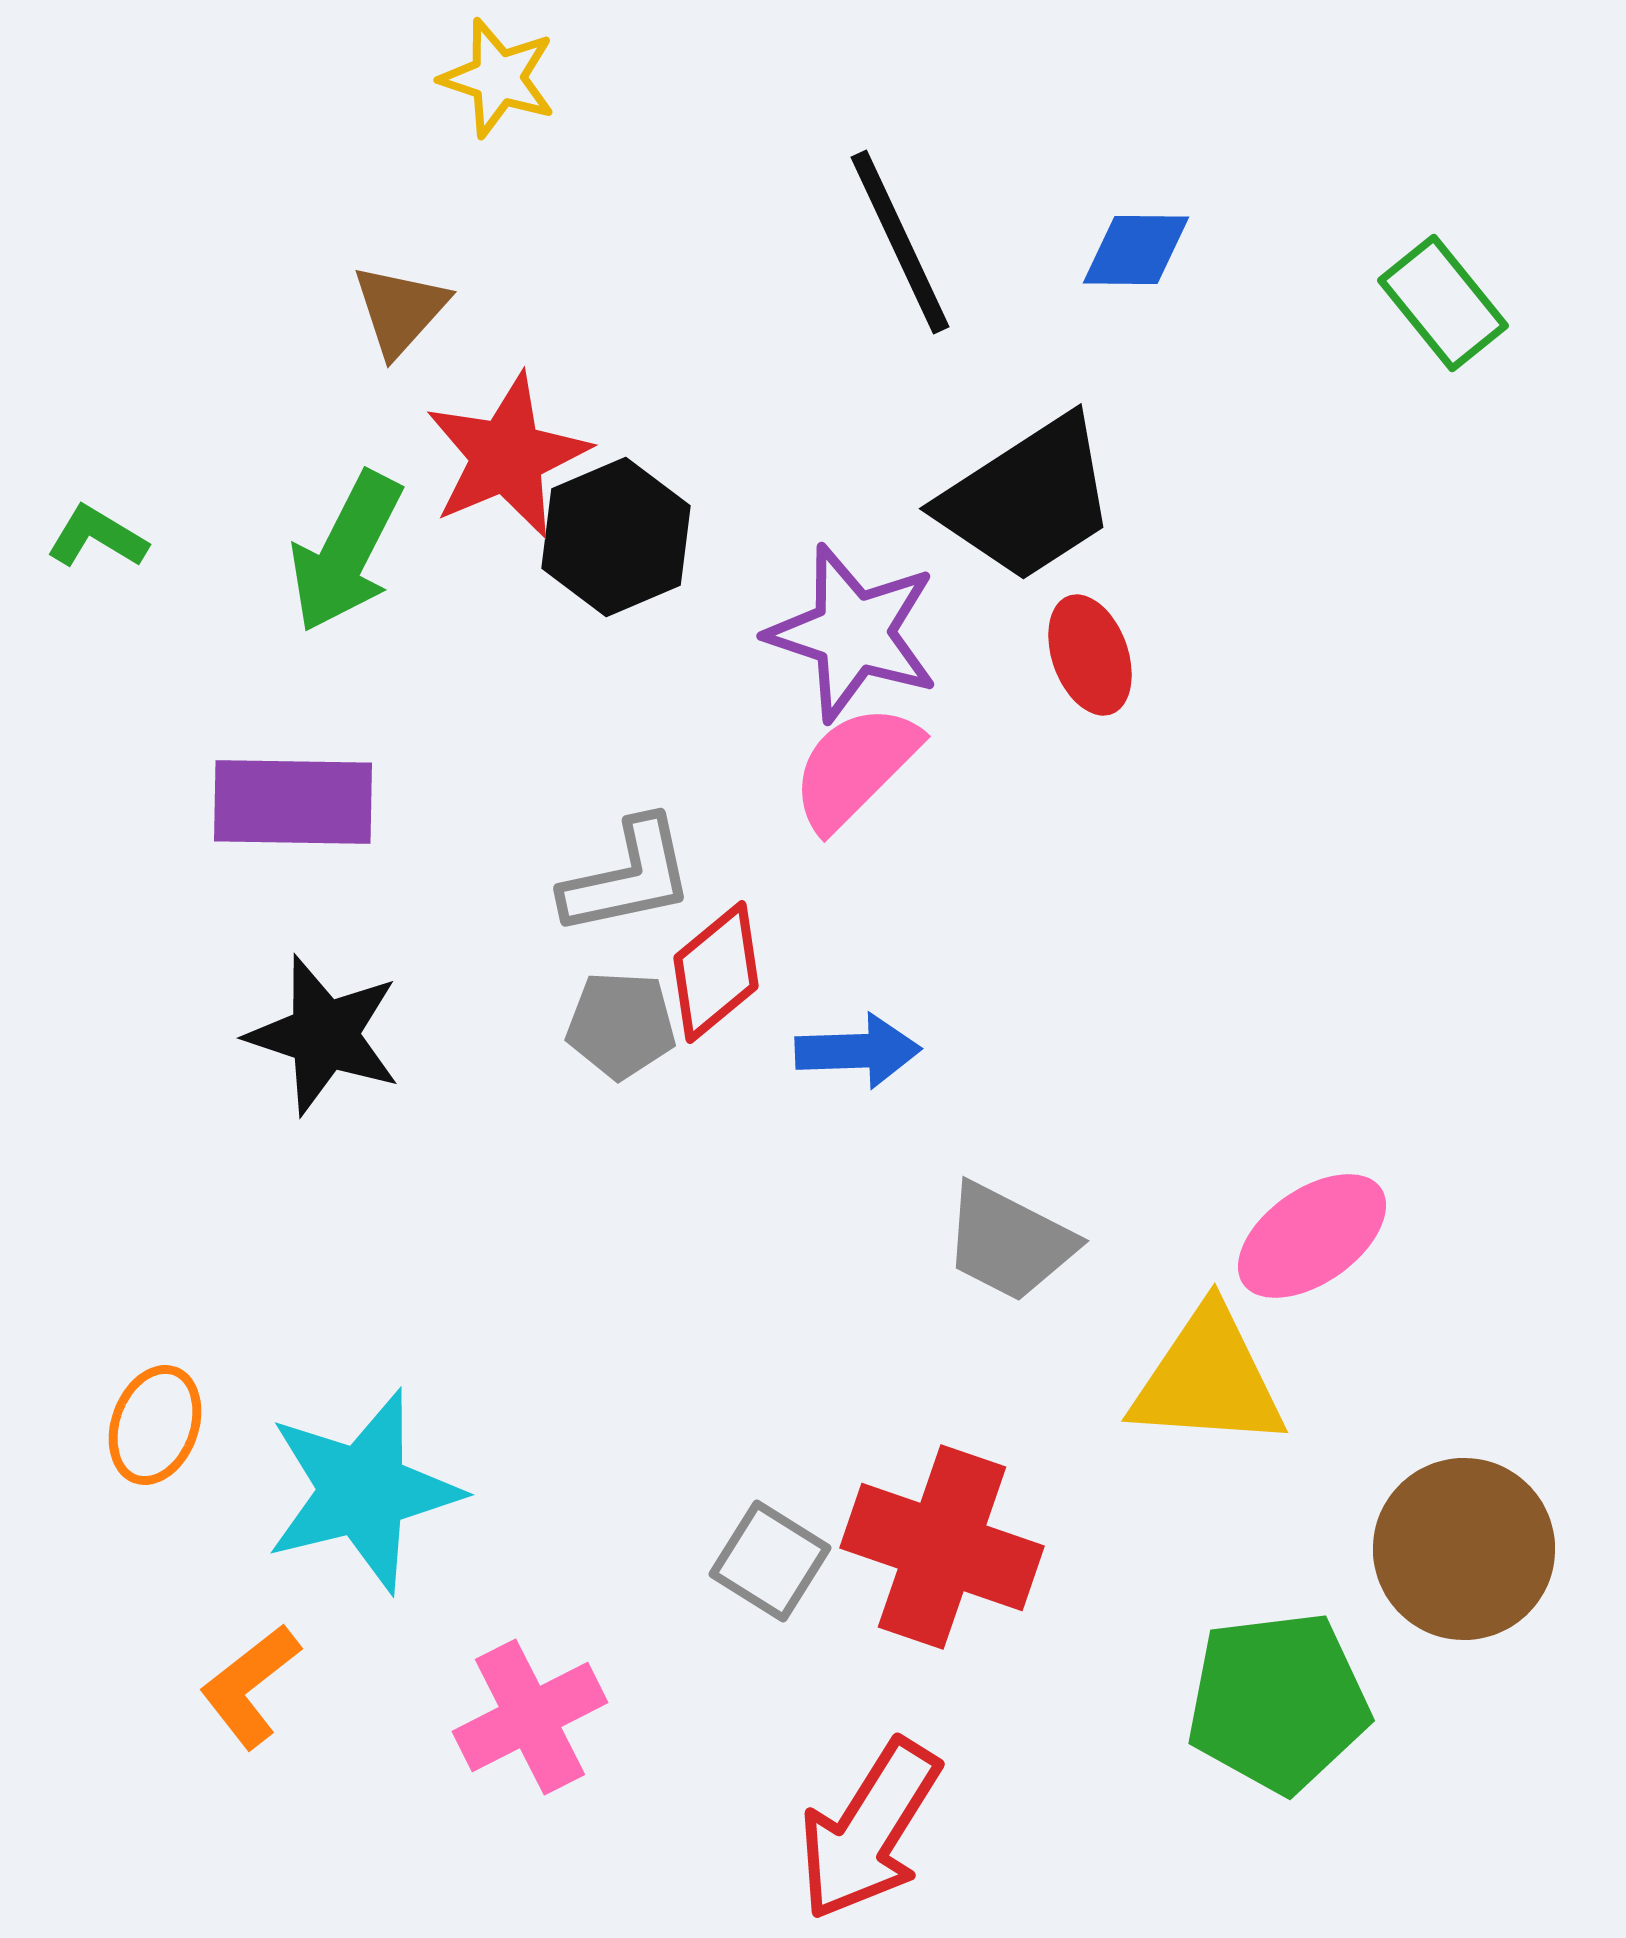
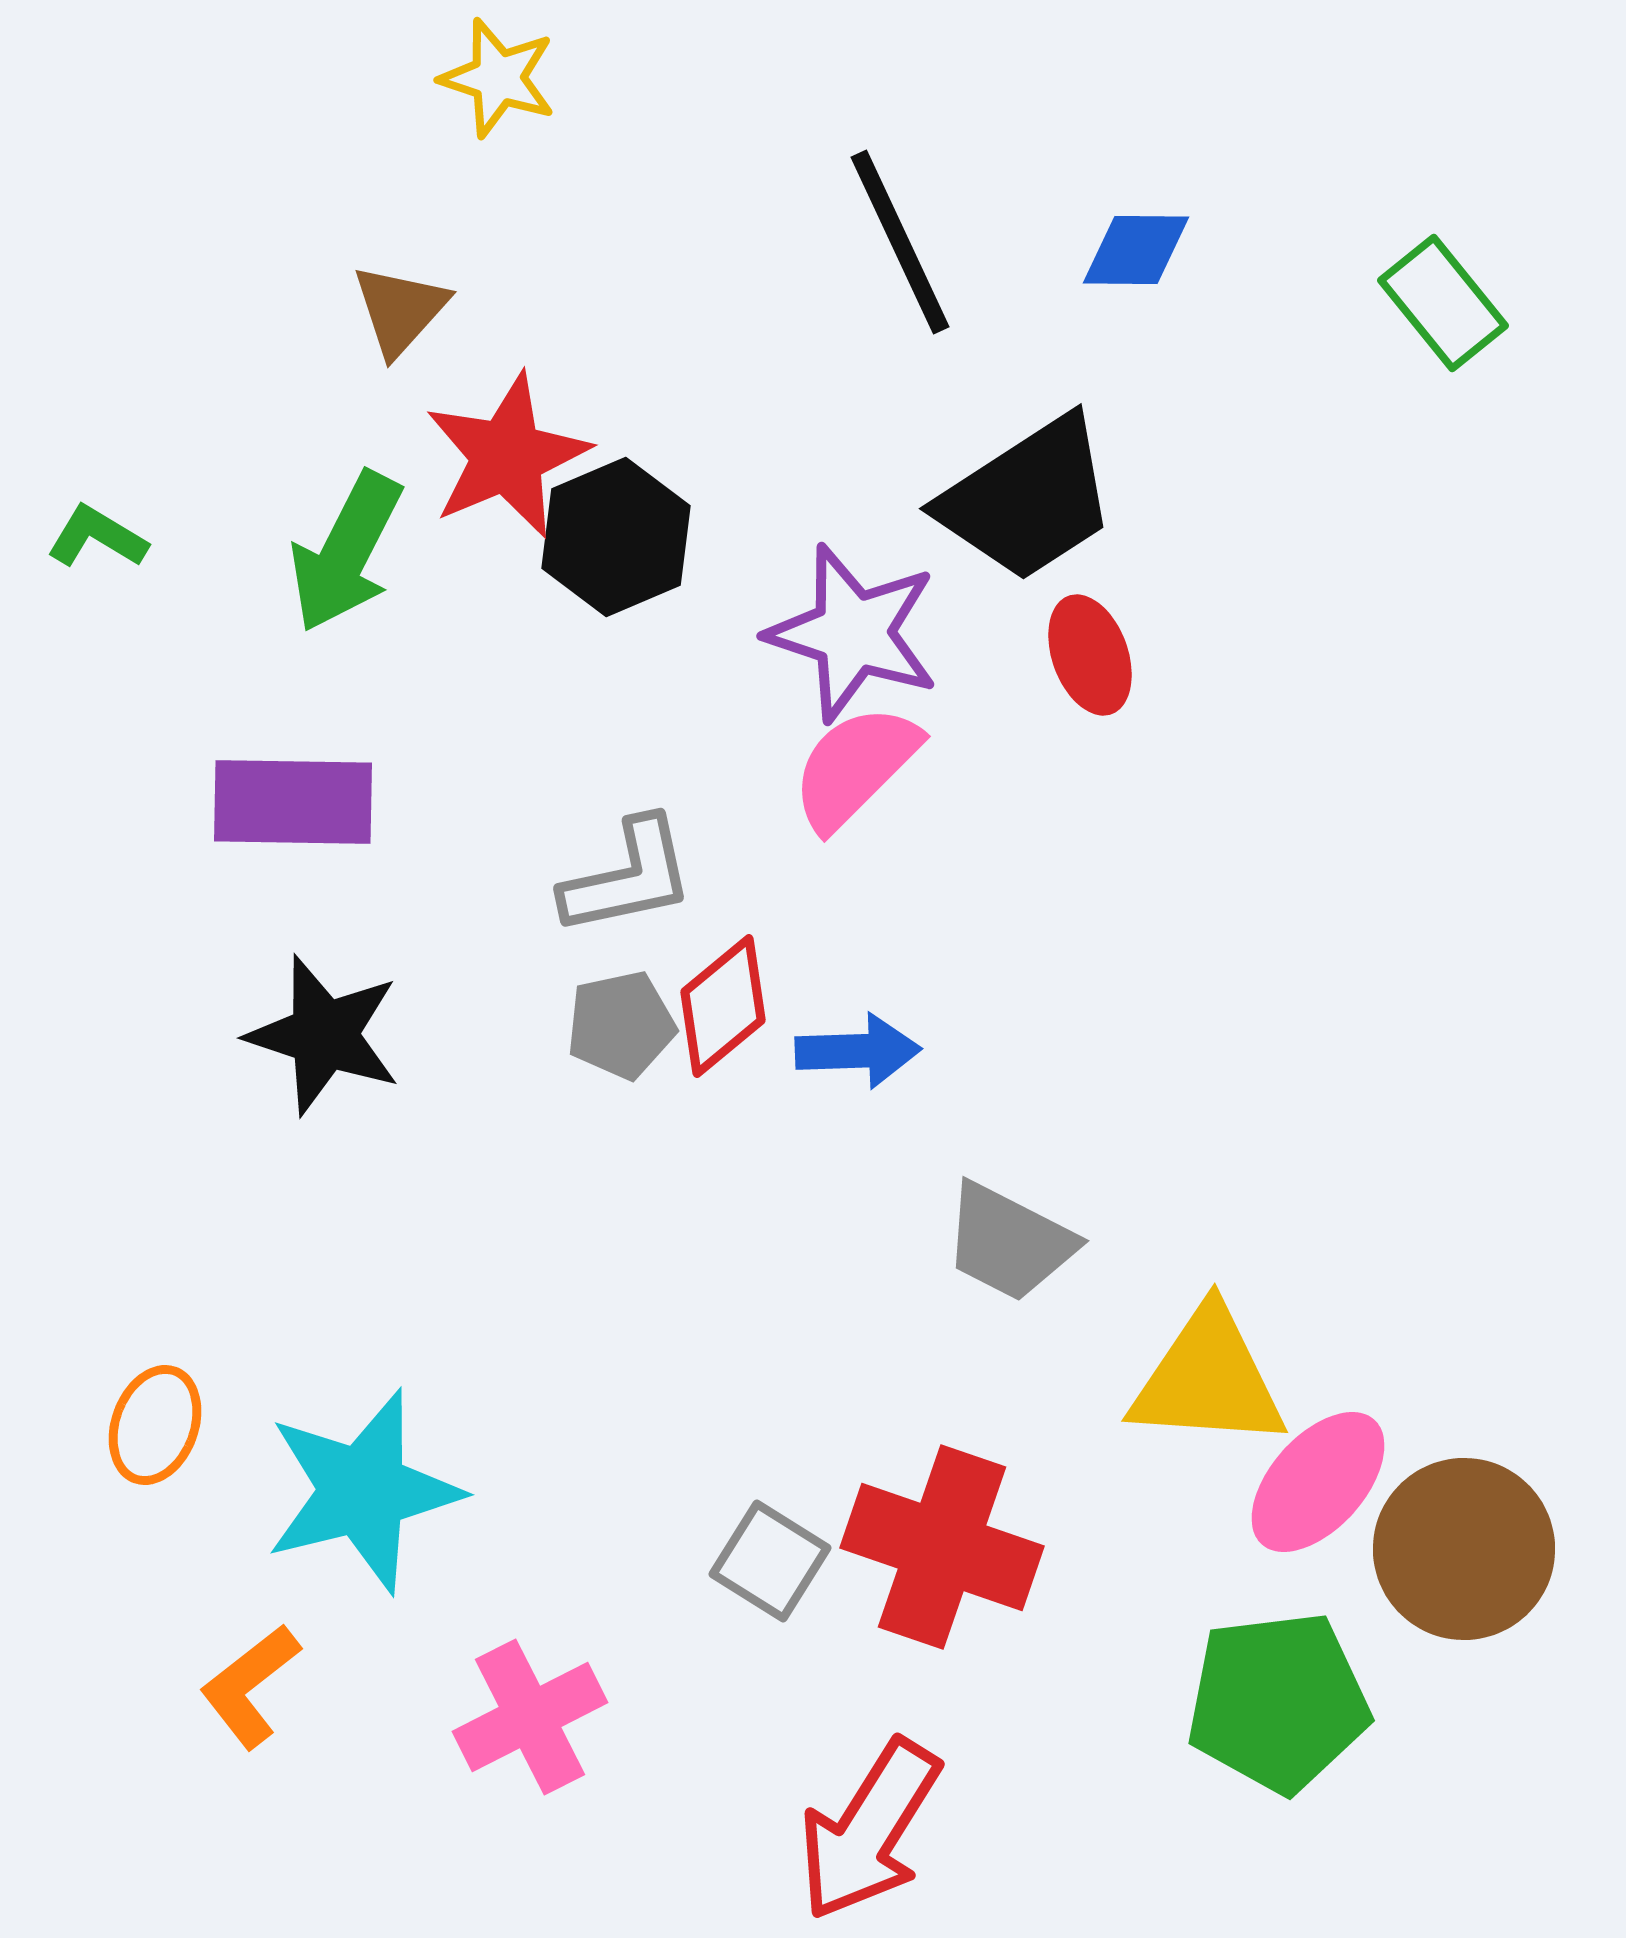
red diamond: moved 7 px right, 34 px down
gray pentagon: rotated 15 degrees counterclockwise
pink ellipse: moved 6 px right, 246 px down; rotated 13 degrees counterclockwise
